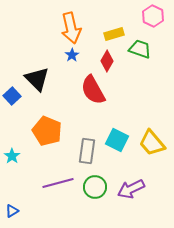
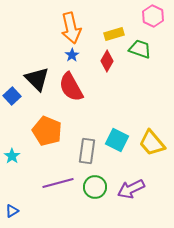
red semicircle: moved 22 px left, 3 px up
